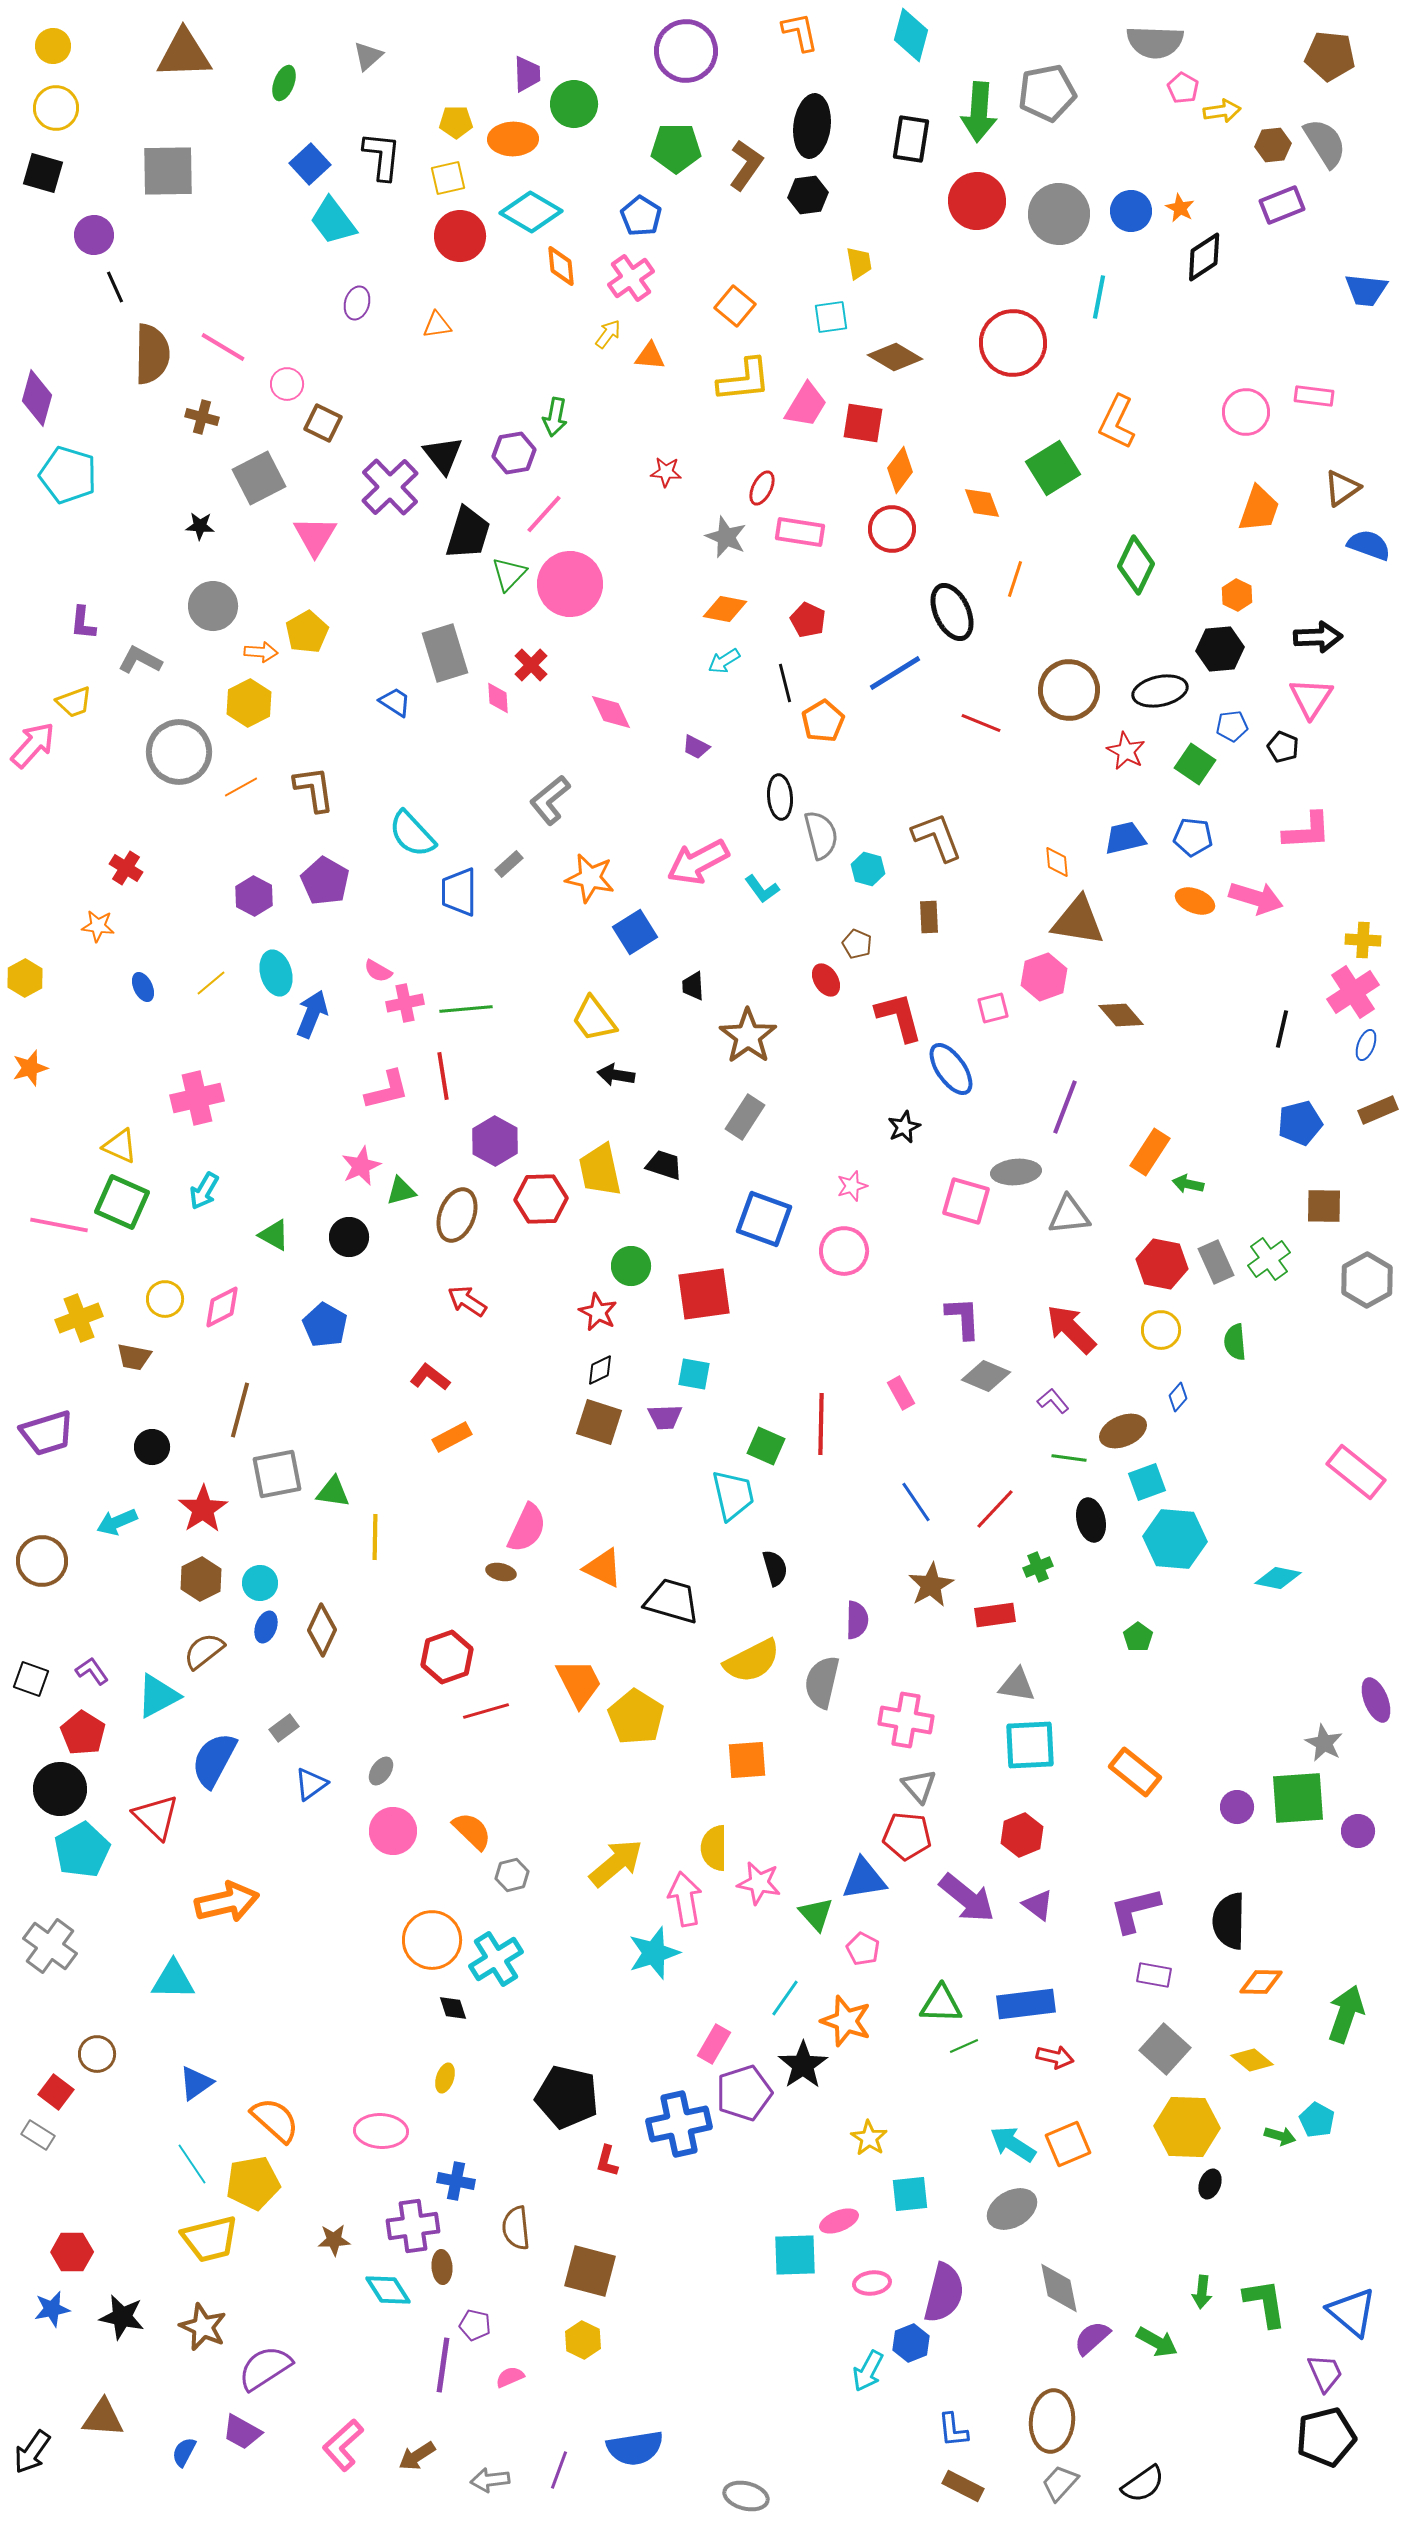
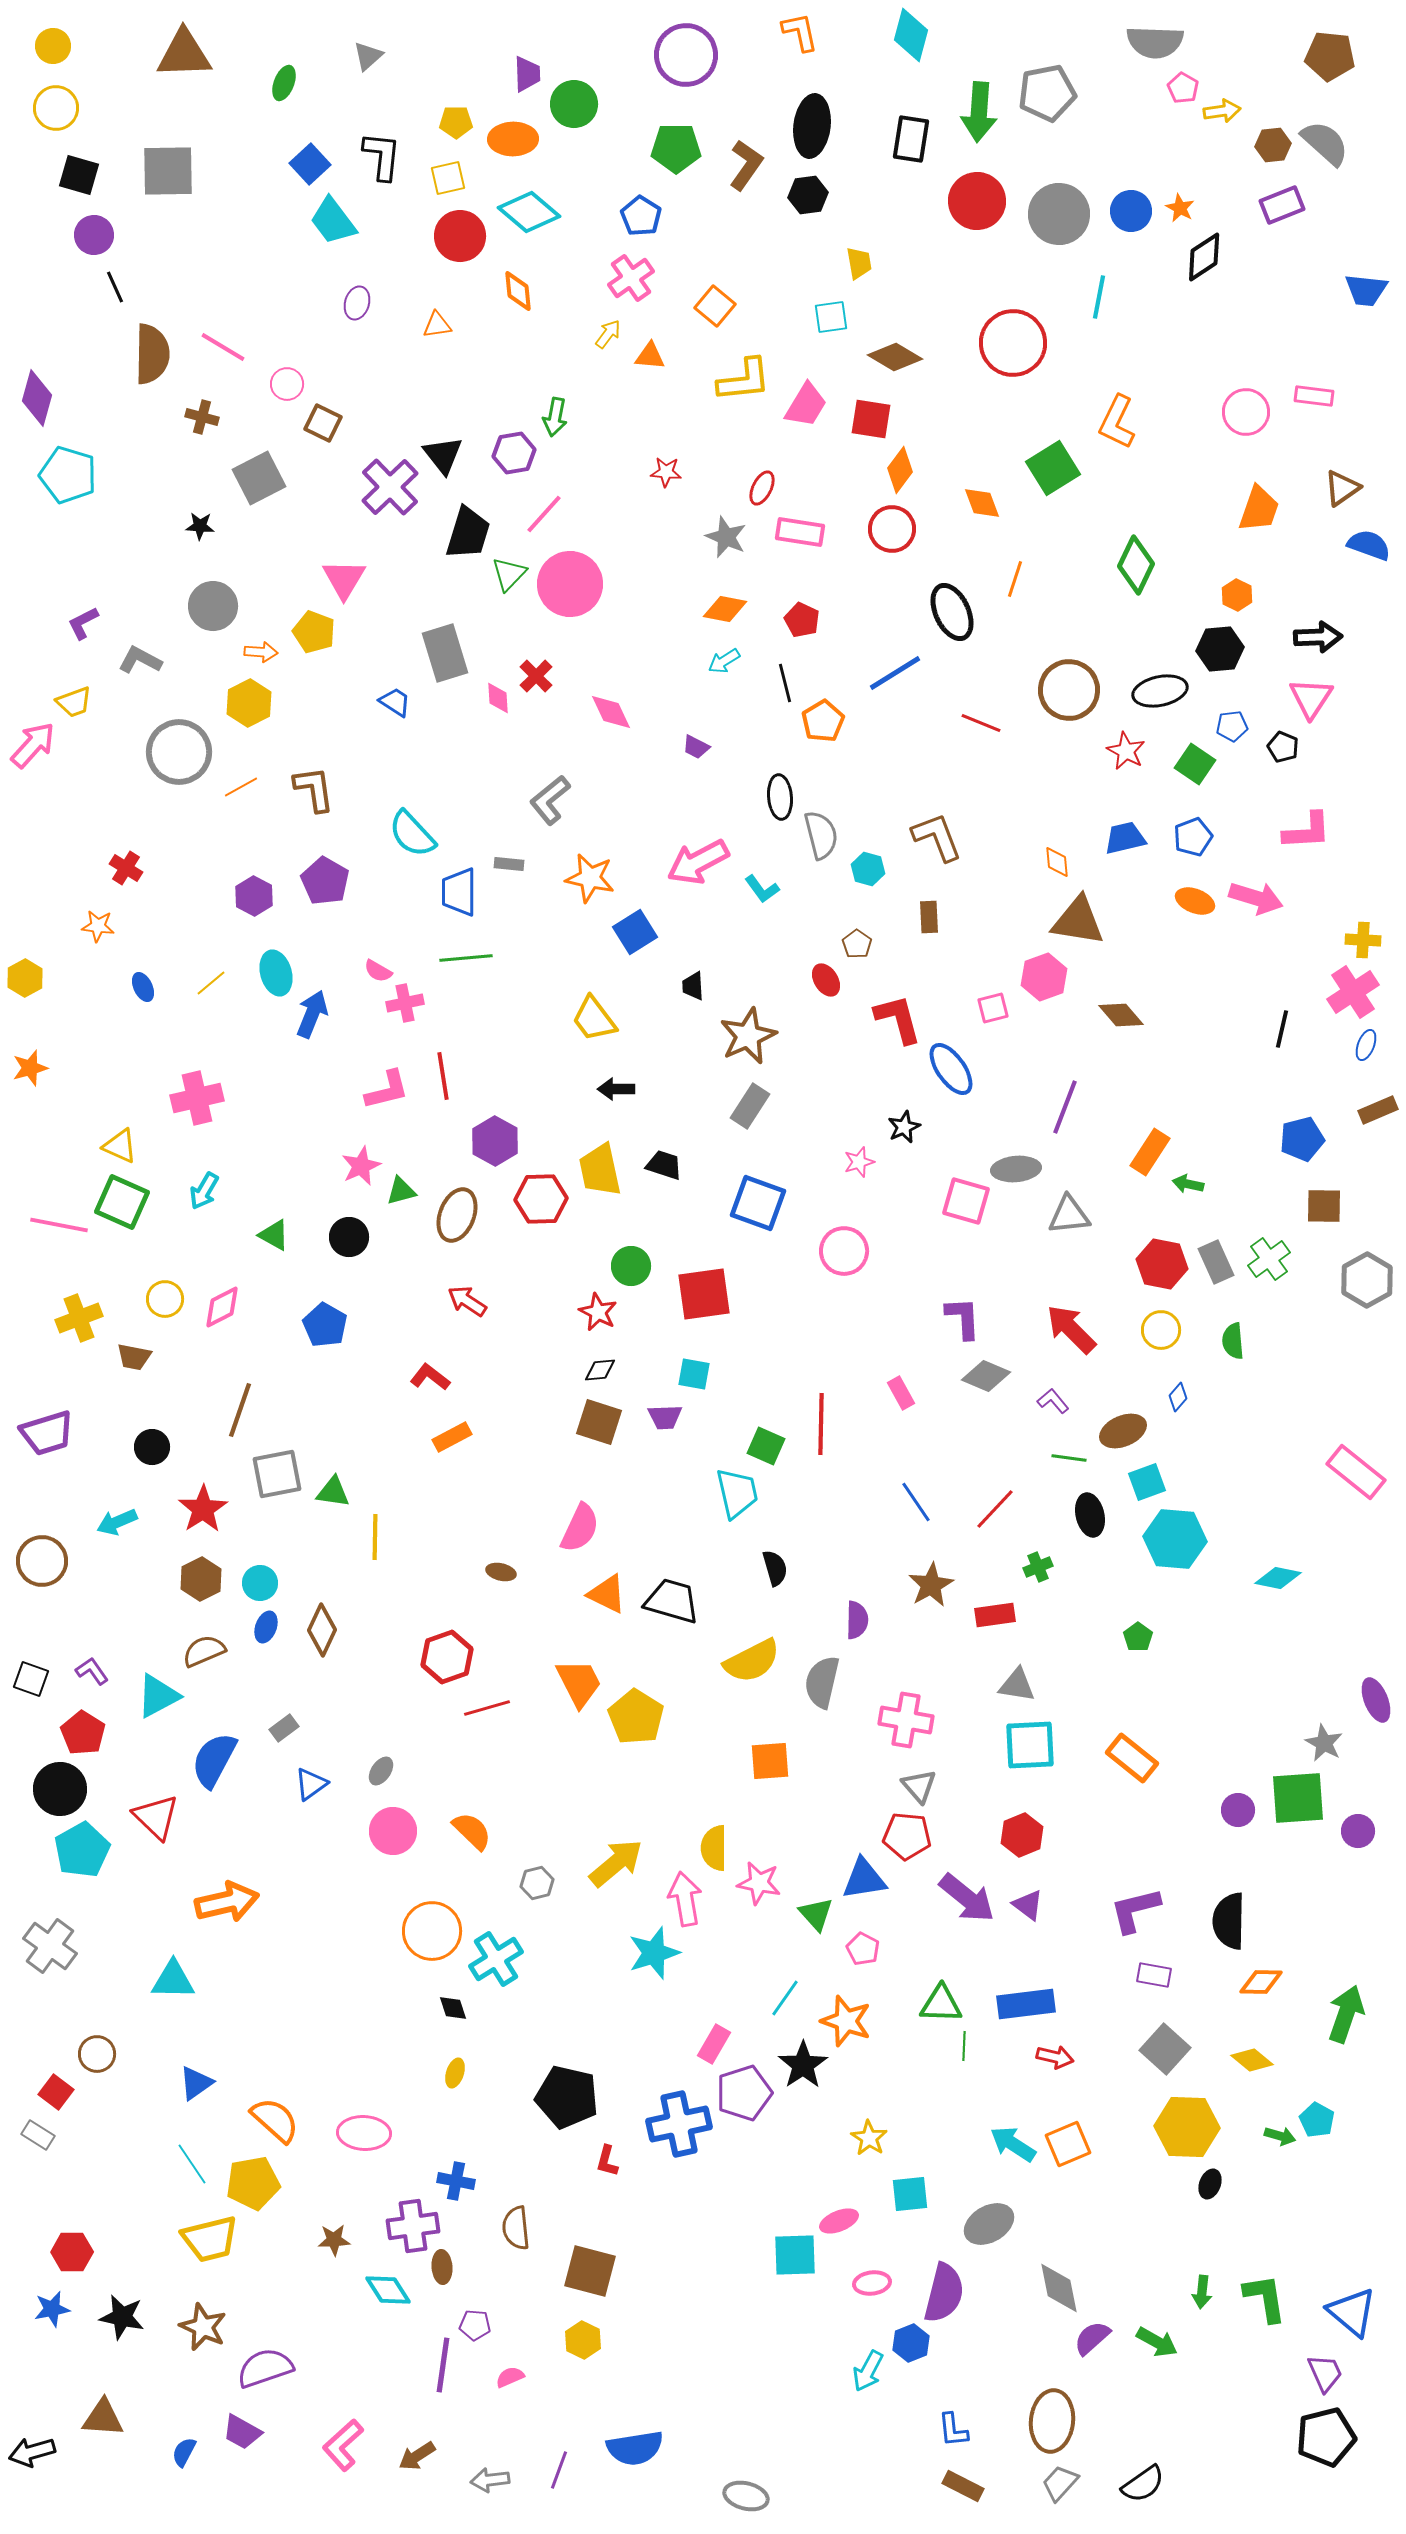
purple circle at (686, 51): moved 4 px down
gray semicircle at (1325, 143): rotated 16 degrees counterclockwise
black square at (43, 173): moved 36 px right, 2 px down
cyan diamond at (531, 212): moved 2 px left; rotated 10 degrees clockwise
orange diamond at (561, 266): moved 43 px left, 25 px down
orange square at (735, 306): moved 20 px left
red square at (863, 423): moved 8 px right, 4 px up
pink triangle at (315, 536): moved 29 px right, 43 px down
red pentagon at (808, 620): moved 6 px left
purple L-shape at (83, 623): rotated 57 degrees clockwise
yellow pentagon at (307, 632): moved 7 px right; rotated 21 degrees counterclockwise
red cross at (531, 665): moved 5 px right, 11 px down
blue pentagon at (1193, 837): rotated 27 degrees counterclockwise
gray rectangle at (509, 864): rotated 48 degrees clockwise
brown pentagon at (857, 944): rotated 12 degrees clockwise
green line at (466, 1009): moved 51 px up
red L-shape at (899, 1017): moved 1 px left, 2 px down
brown star at (748, 1036): rotated 12 degrees clockwise
black arrow at (616, 1075): moved 14 px down; rotated 9 degrees counterclockwise
gray rectangle at (745, 1117): moved 5 px right, 11 px up
blue pentagon at (1300, 1123): moved 2 px right, 16 px down
gray ellipse at (1016, 1172): moved 3 px up
pink star at (852, 1186): moved 7 px right, 24 px up
blue square at (764, 1219): moved 6 px left, 16 px up
green semicircle at (1235, 1342): moved 2 px left, 1 px up
black diamond at (600, 1370): rotated 20 degrees clockwise
brown line at (240, 1410): rotated 4 degrees clockwise
cyan trapezoid at (733, 1495): moved 4 px right, 2 px up
black ellipse at (1091, 1520): moved 1 px left, 5 px up
pink semicircle at (527, 1528): moved 53 px right
orange triangle at (603, 1568): moved 4 px right, 26 px down
brown semicircle at (204, 1651): rotated 15 degrees clockwise
red line at (486, 1711): moved 1 px right, 3 px up
orange square at (747, 1760): moved 23 px right, 1 px down
orange rectangle at (1135, 1772): moved 3 px left, 14 px up
purple circle at (1237, 1807): moved 1 px right, 3 px down
gray hexagon at (512, 1875): moved 25 px right, 8 px down
purple triangle at (1038, 1905): moved 10 px left
orange circle at (432, 1940): moved 9 px up
green line at (964, 2046): rotated 64 degrees counterclockwise
yellow ellipse at (445, 2078): moved 10 px right, 5 px up
pink ellipse at (381, 2131): moved 17 px left, 2 px down
gray ellipse at (1012, 2209): moved 23 px left, 15 px down
green L-shape at (1265, 2303): moved 5 px up
purple pentagon at (475, 2325): rotated 8 degrees counterclockwise
purple semicircle at (265, 2368): rotated 14 degrees clockwise
black arrow at (32, 2452): rotated 39 degrees clockwise
